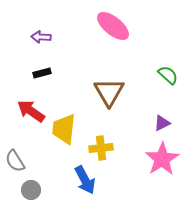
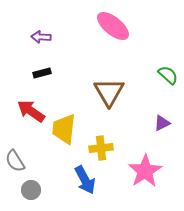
pink star: moved 17 px left, 12 px down
